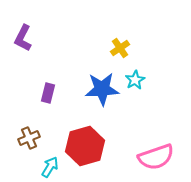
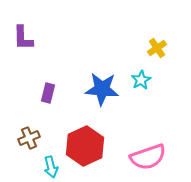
purple L-shape: rotated 28 degrees counterclockwise
yellow cross: moved 37 px right
cyan star: moved 6 px right
blue star: rotated 8 degrees clockwise
red hexagon: rotated 9 degrees counterclockwise
pink semicircle: moved 8 px left
cyan arrow: moved 1 px right; rotated 135 degrees clockwise
